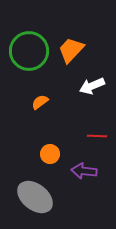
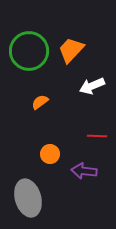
gray ellipse: moved 7 px left, 1 px down; rotated 36 degrees clockwise
